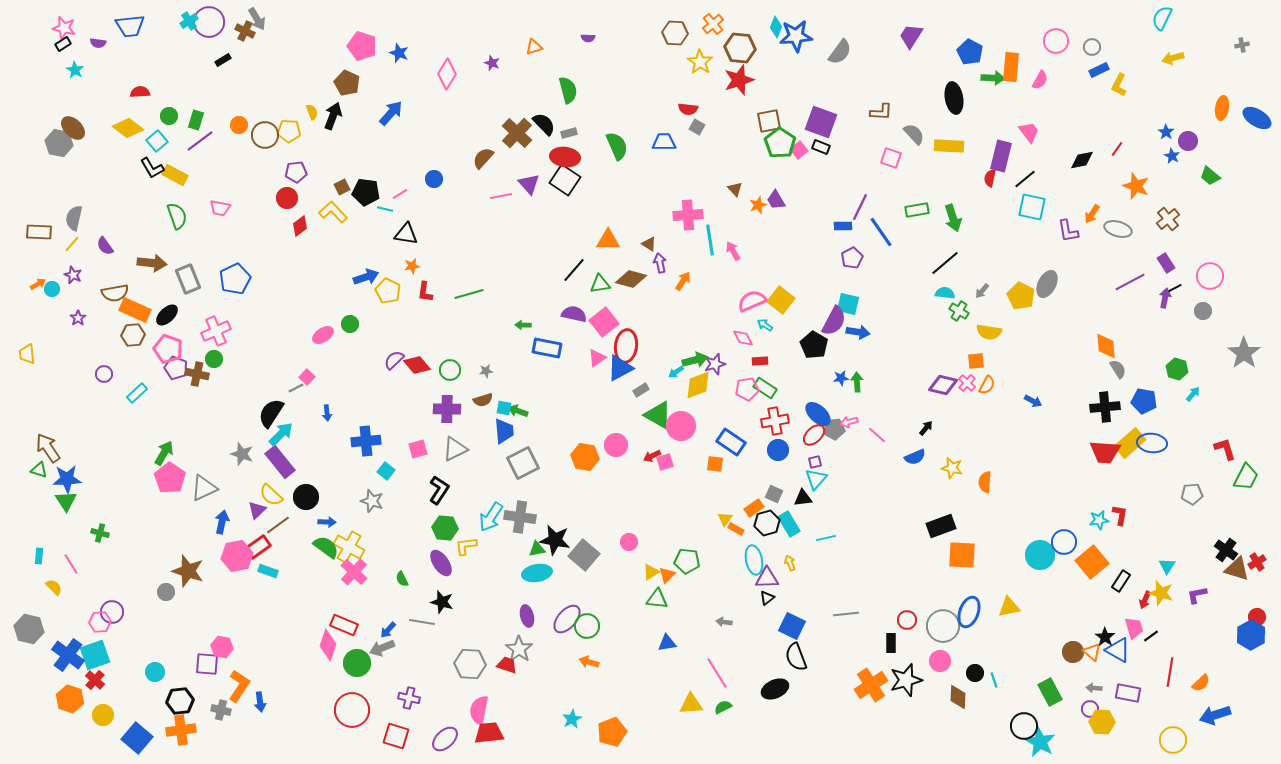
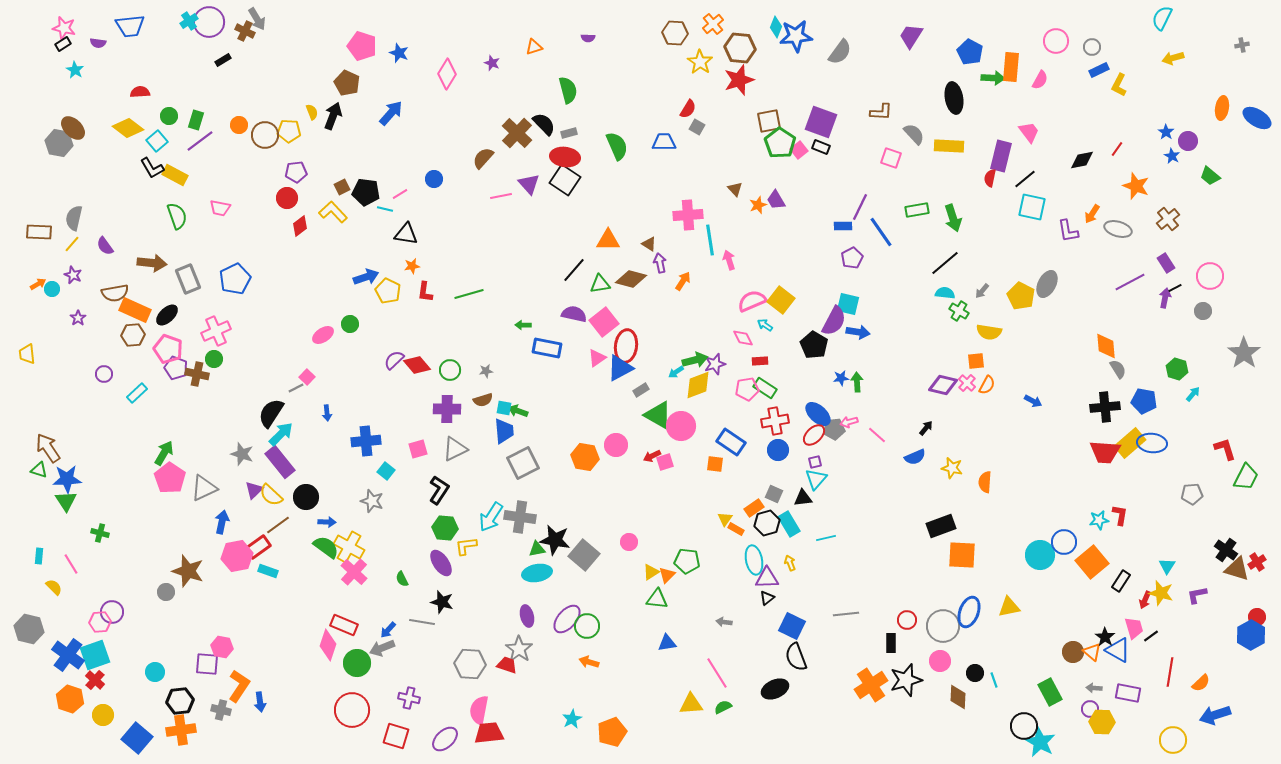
red semicircle at (688, 109): rotated 66 degrees counterclockwise
pink arrow at (733, 251): moved 4 px left, 9 px down; rotated 12 degrees clockwise
purple triangle at (257, 510): moved 3 px left, 20 px up
